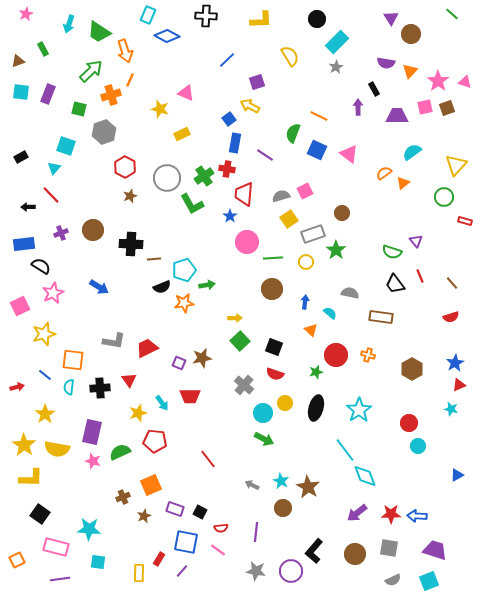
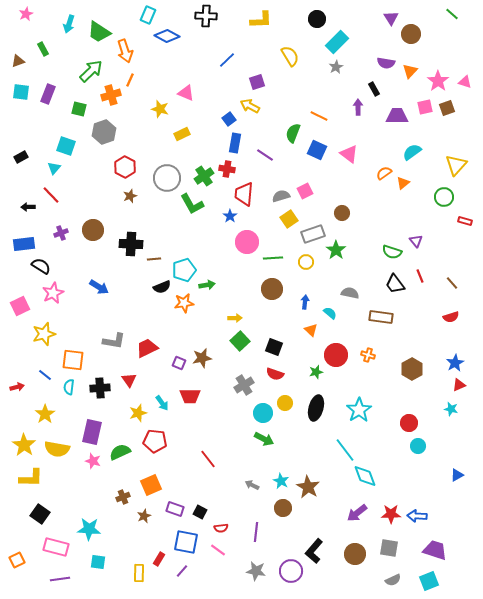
gray cross at (244, 385): rotated 18 degrees clockwise
